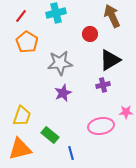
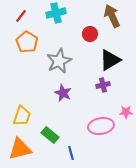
gray star: moved 1 px left, 2 px up; rotated 20 degrees counterclockwise
purple star: rotated 24 degrees counterclockwise
